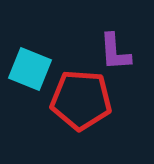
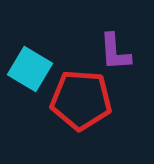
cyan square: rotated 9 degrees clockwise
